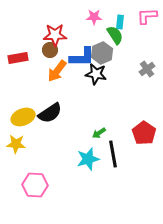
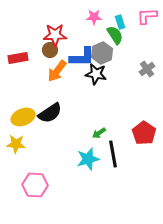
cyan rectangle: rotated 24 degrees counterclockwise
